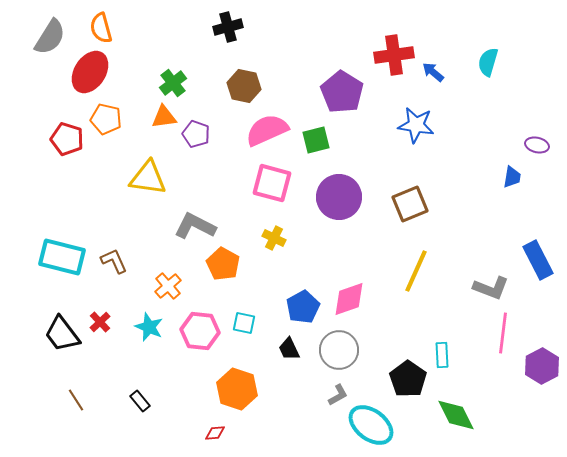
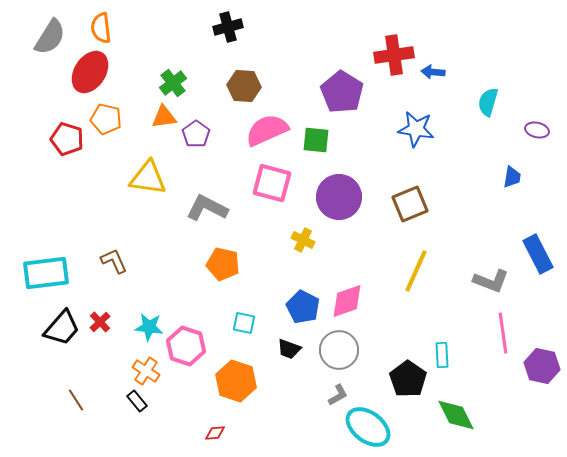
orange semicircle at (101, 28): rotated 8 degrees clockwise
cyan semicircle at (488, 62): moved 40 px down
blue arrow at (433, 72): rotated 35 degrees counterclockwise
brown hexagon at (244, 86): rotated 8 degrees counterclockwise
blue star at (416, 125): moved 4 px down
purple pentagon at (196, 134): rotated 16 degrees clockwise
green square at (316, 140): rotated 20 degrees clockwise
purple ellipse at (537, 145): moved 15 px up
gray L-shape at (195, 226): moved 12 px right, 18 px up
yellow cross at (274, 238): moved 29 px right, 2 px down
cyan rectangle at (62, 257): moved 16 px left, 16 px down; rotated 21 degrees counterclockwise
blue rectangle at (538, 260): moved 6 px up
orange pentagon at (223, 264): rotated 16 degrees counterclockwise
orange cross at (168, 286): moved 22 px left, 85 px down; rotated 16 degrees counterclockwise
gray L-shape at (491, 288): moved 7 px up
pink diamond at (349, 299): moved 2 px left, 2 px down
blue pentagon at (303, 307): rotated 16 degrees counterclockwise
cyan star at (149, 327): rotated 16 degrees counterclockwise
pink hexagon at (200, 331): moved 14 px left, 15 px down; rotated 12 degrees clockwise
pink line at (503, 333): rotated 15 degrees counterclockwise
black trapezoid at (62, 334): moved 6 px up; rotated 102 degrees counterclockwise
black trapezoid at (289, 349): rotated 45 degrees counterclockwise
purple hexagon at (542, 366): rotated 20 degrees counterclockwise
orange hexagon at (237, 389): moved 1 px left, 8 px up
black rectangle at (140, 401): moved 3 px left
cyan ellipse at (371, 425): moved 3 px left, 2 px down
